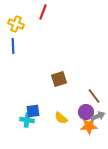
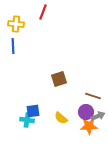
yellow cross: rotated 14 degrees counterclockwise
brown line: moved 1 px left; rotated 35 degrees counterclockwise
